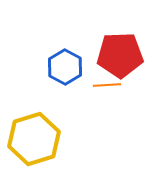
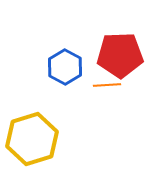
yellow hexagon: moved 2 px left
